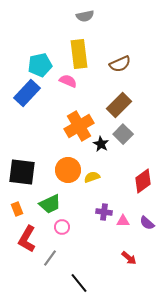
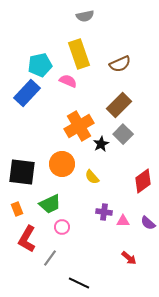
yellow rectangle: rotated 12 degrees counterclockwise
black star: rotated 14 degrees clockwise
orange circle: moved 6 px left, 6 px up
yellow semicircle: rotated 112 degrees counterclockwise
purple semicircle: moved 1 px right
black line: rotated 25 degrees counterclockwise
